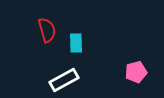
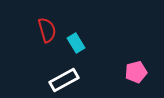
cyan rectangle: rotated 30 degrees counterclockwise
